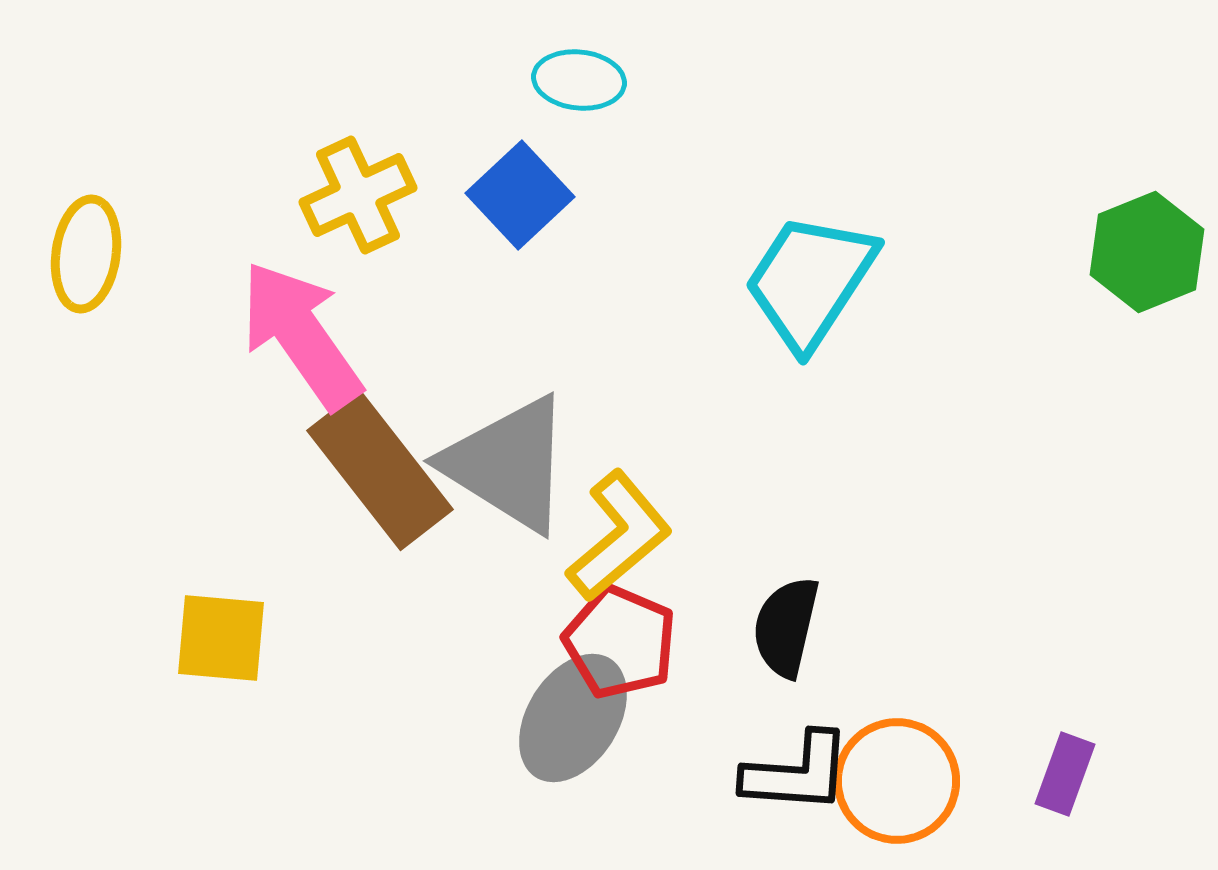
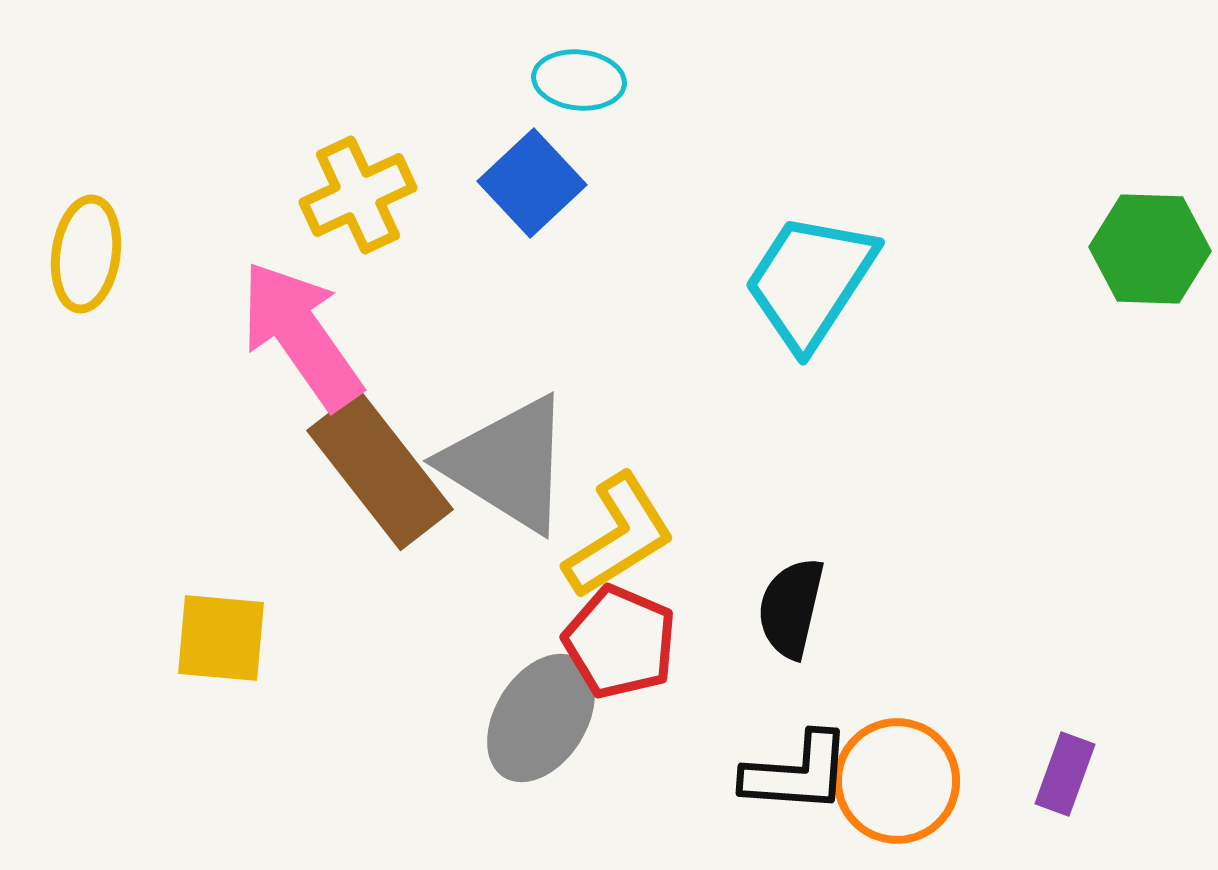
blue square: moved 12 px right, 12 px up
green hexagon: moved 3 px right, 3 px up; rotated 24 degrees clockwise
yellow L-shape: rotated 8 degrees clockwise
black semicircle: moved 5 px right, 19 px up
gray ellipse: moved 32 px left
